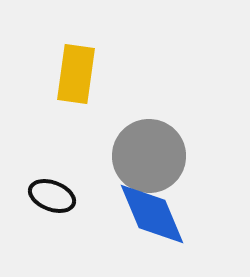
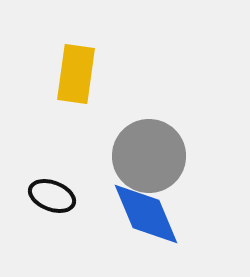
blue diamond: moved 6 px left
